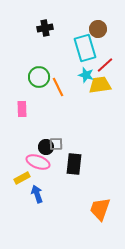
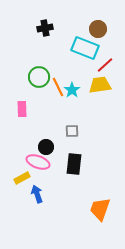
cyan rectangle: rotated 52 degrees counterclockwise
cyan star: moved 14 px left, 15 px down; rotated 21 degrees clockwise
gray square: moved 16 px right, 13 px up
